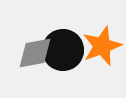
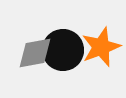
orange star: moved 1 px left, 1 px down
